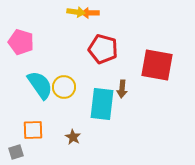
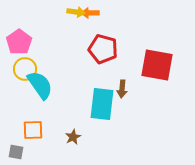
pink pentagon: moved 2 px left; rotated 20 degrees clockwise
yellow circle: moved 39 px left, 18 px up
brown star: rotated 14 degrees clockwise
gray square: rotated 28 degrees clockwise
